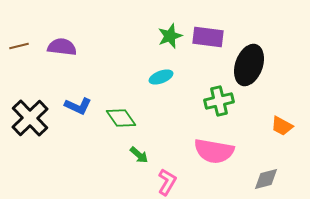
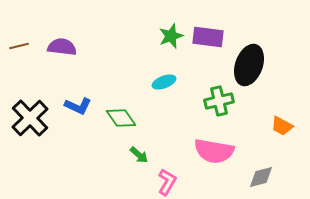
green star: moved 1 px right
cyan ellipse: moved 3 px right, 5 px down
gray diamond: moved 5 px left, 2 px up
